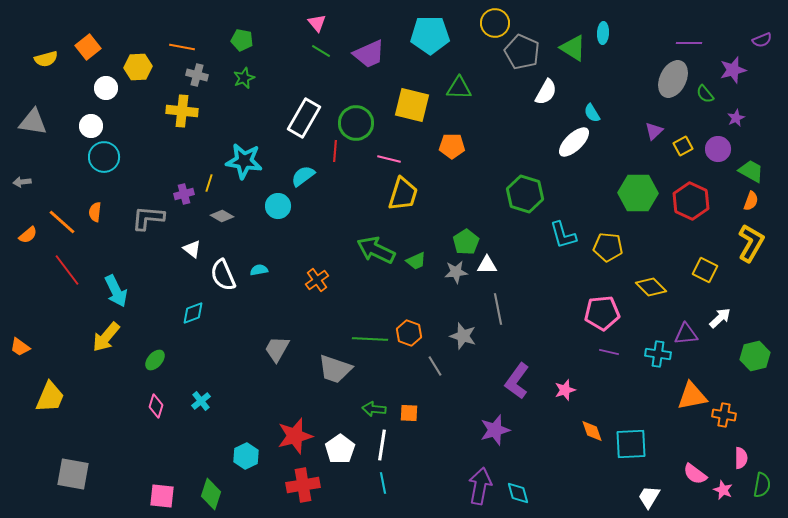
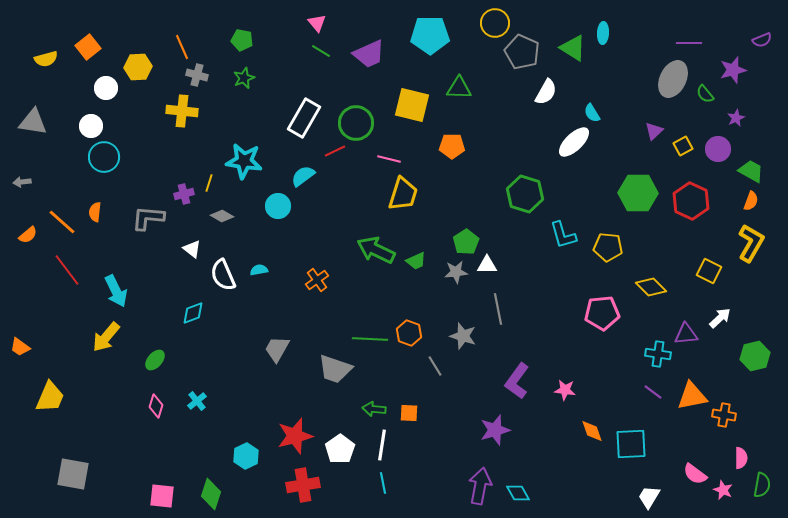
orange line at (182, 47): rotated 55 degrees clockwise
red line at (335, 151): rotated 60 degrees clockwise
yellow square at (705, 270): moved 4 px right, 1 px down
purple line at (609, 352): moved 44 px right, 40 px down; rotated 24 degrees clockwise
pink star at (565, 390): rotated 25 degrees clockwise
cyan cross at (201, 401): moved 4 px left
cyan diamond at (518, 493): rotated 15 degrees counterclockwise
